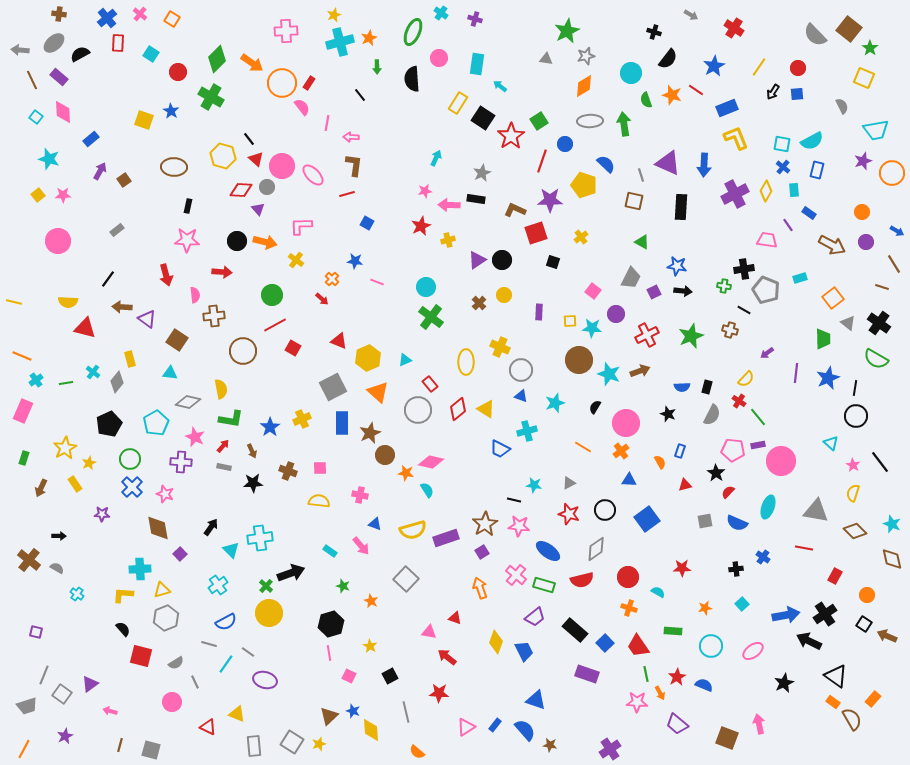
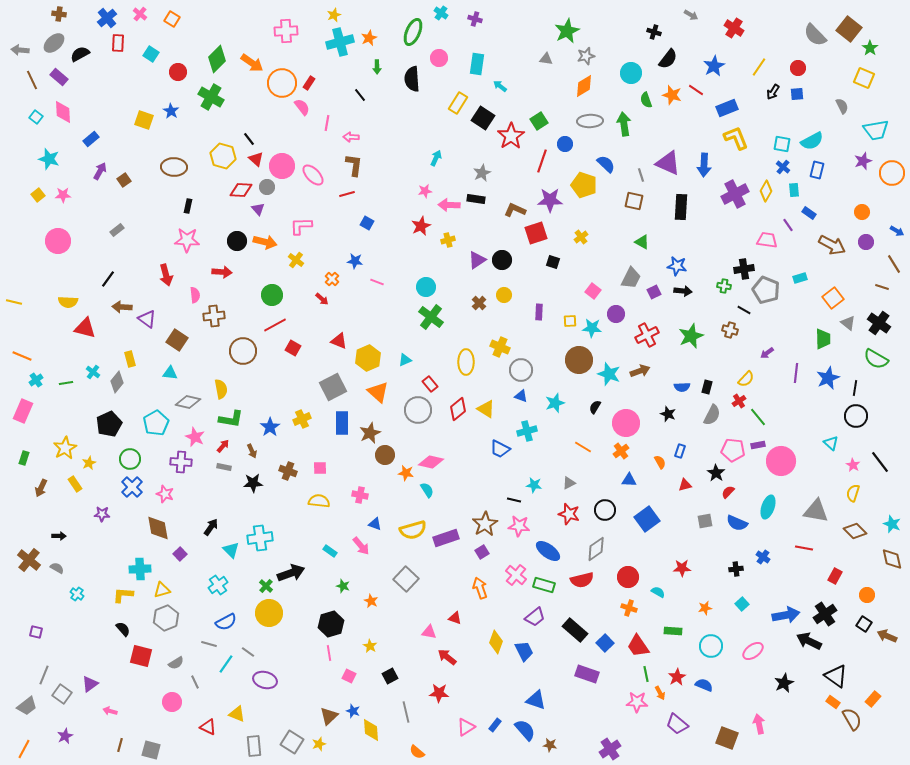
red cross at (739, 401): rotated 24 degrees clockwise
gray trapezoid at (27, 706): rotated 20 degrees counterclockwise
